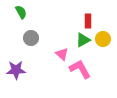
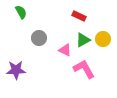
red rectangle: moved 9 px left, 5 px up; rotated 64 degrees counterclockwise
gray circle: moved 8 px right
pink triangle: moved 3 px right, 4 px up; rotated 16 degrees counterclockwise
pink L-shape: moved 4 px right
